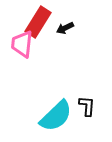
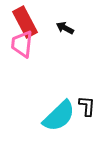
red rectangle: moved 13 px left; rotated 60 degrees counterclockwise
black arrow: rotated 54 degrees clockwise
cyan semicircle: moved 3 px right
